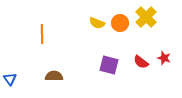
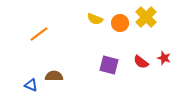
yellow semicircle: moved 2 px left, 4 px up
orange line: moved 3 px left; rotated 54 degrees clockwise
blue triangle: moved 21 px right, 6 px down; rotated 32 degrees counterclockwise
